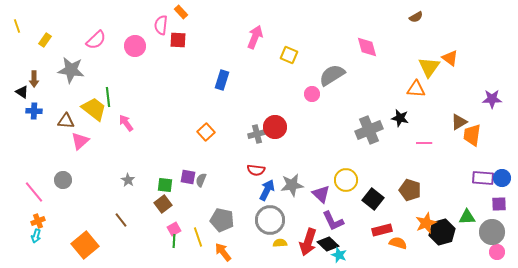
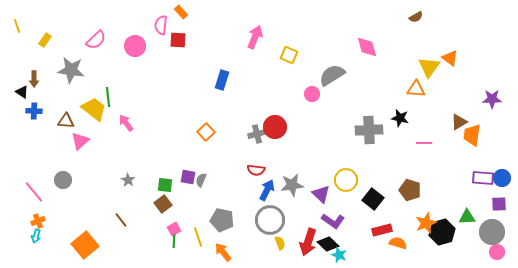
gray cross at (369, 130): rotated 20 degrees clockwise
purple L-shape at (333, 221): rotated 30 degrees counterclockwise
yellow semicircle at (280, 243): rotated 72 degrees clockwise
